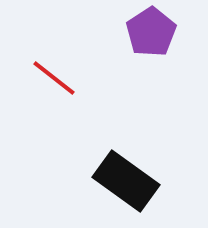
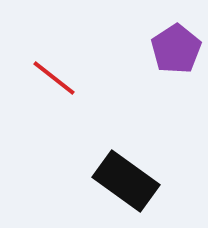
purple pentagon: moved 25 px right, 17 px down
